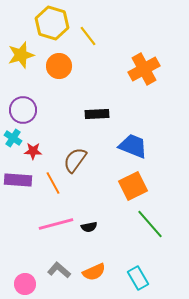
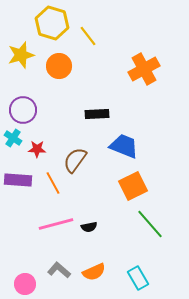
blue trapezoid: moved 9 px left
red star: moved 4 px right, 2 px up
